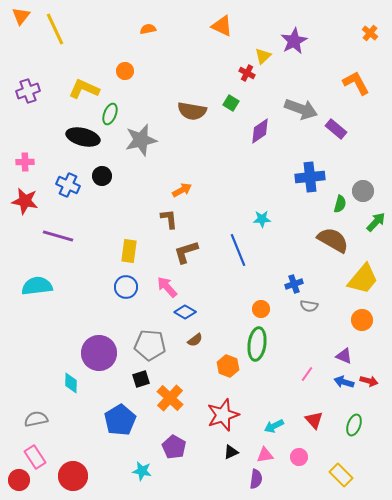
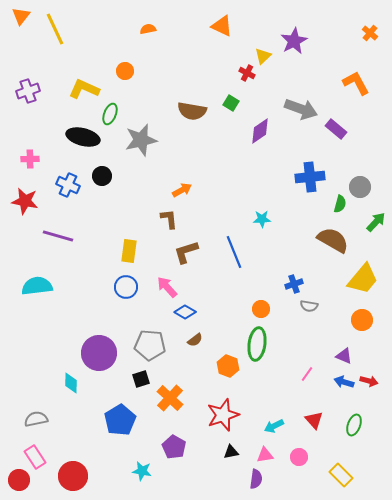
pink cross at (25, 162): moved 5 px right, 3 px up
gray circle at (363, 191): moved 3 px left, 4 px up
blue line at (238, 250): moved 4 px left, 2 px down
black triangle at (231, 452): rotated 14 degrees clockwise
